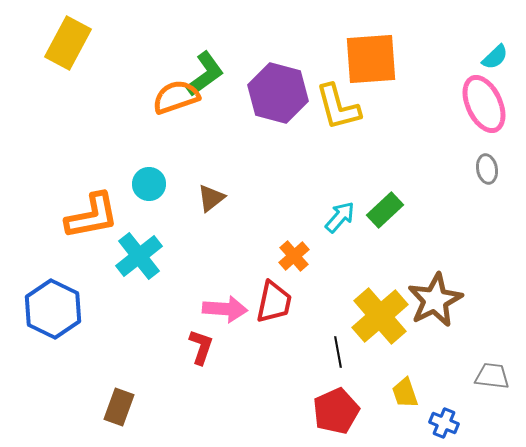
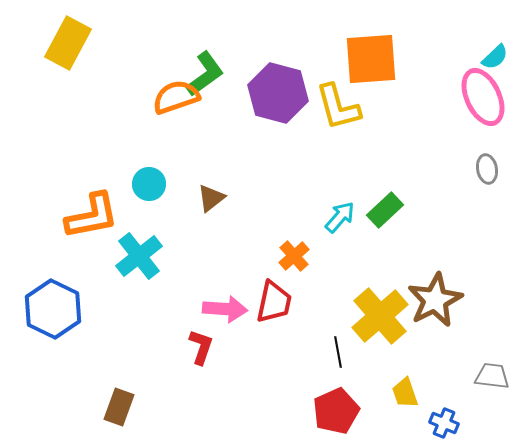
pink ellipse: moved 1 px left, 7 px up
